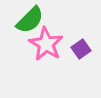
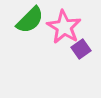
pink star: moved 18 px right, 17 px up
